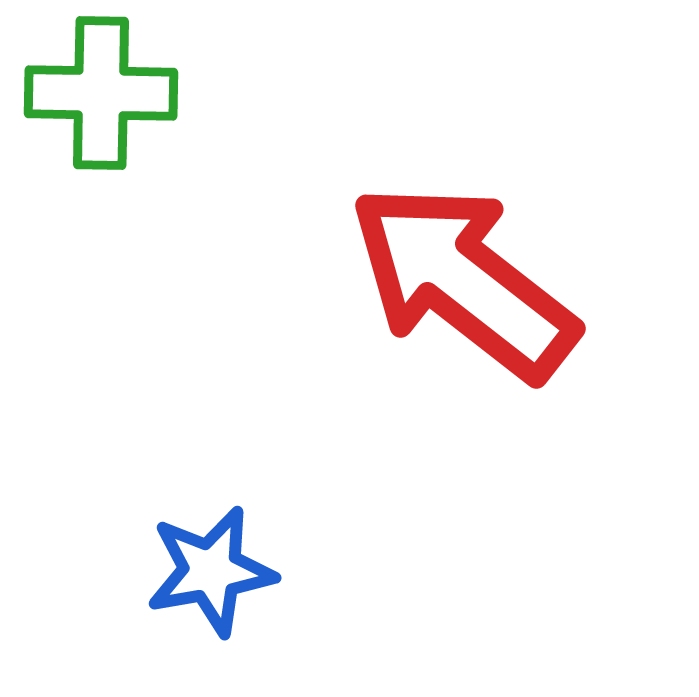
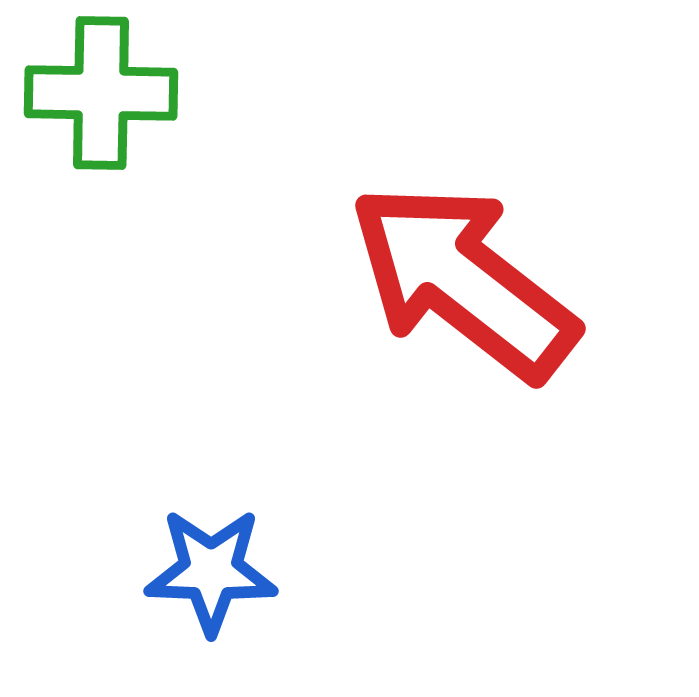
blue star: rotated 12 degrees clockwise
